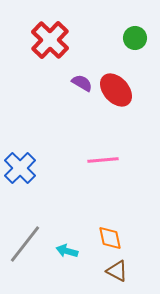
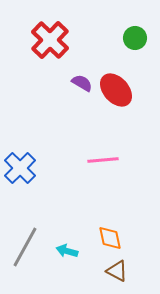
gray line: moved 3 px down; rotated 9 degrees counterclockwise
